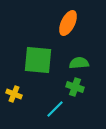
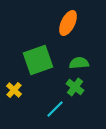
green square: rotated 24 degrees counterclockwise
green cross: rotated 18 degrees clockwise
yellow cross: moved 4 px up; rotated 21 degrees clockwise
